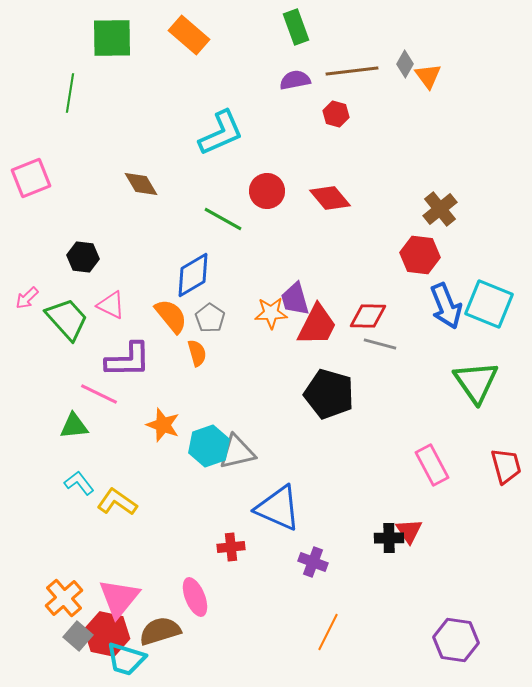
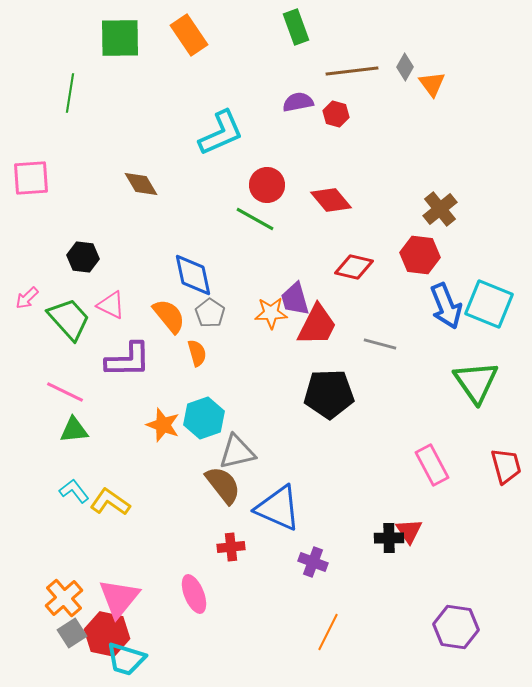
orange rectangle at (189, 35): rotated 15 degrees clockwise
green square at (112, 38): moved 8 px right
gray diamond at (405, 64): moved 3 px down
orange triangle at (428, 76): moved 4 px right, 8 px down
purple semicircle at (295, 80): moved 3 px right, 22 px down
pink square at (31, 178): rotated 18 degrees clockwise
red circle at (267, 191): moved 6 px up
red diamond at (330, 198): moved 1 px right, 2 px down
green line at (223, 219): moved 32 px right
blue diamond at (193, 275): rotated 72 degrees counterclockwise
orange semicircle at (171, 316): moved 2 px left
red diamond at (368, 316): moved 14 px left, 49 px up; rotated 12 degrees clockwise
gray pentagon at (210, 318): moved 5 px up
green trapezoid at (67, 319): moved 2 px right
pink line at (99, 394): moved 34 px left, 2 px up
black pentagon at (329, 394): rotated 18 degrees counterclockwise
green triangle at (74, 426): moved 4 px down
cyan hexagon at (209, 446): moved 5 px left, 28 px up
cyan L-shape at (79, 483): moved 5 px left, 8 px down
yellow L-shape at (117, 502): moved 7 px left
pink ellipse at (195, 597): moved 1 px left, 3 px up
brown semicircle at (160, 631): moved 63 px right, 146 px up; rotated 69 degrees clockwise
gray square at (78, 636): moved 6 px left, 3 px up; rotated 16 degrees clockwise
purple hexagon at (456, 640): moved 13 px up
